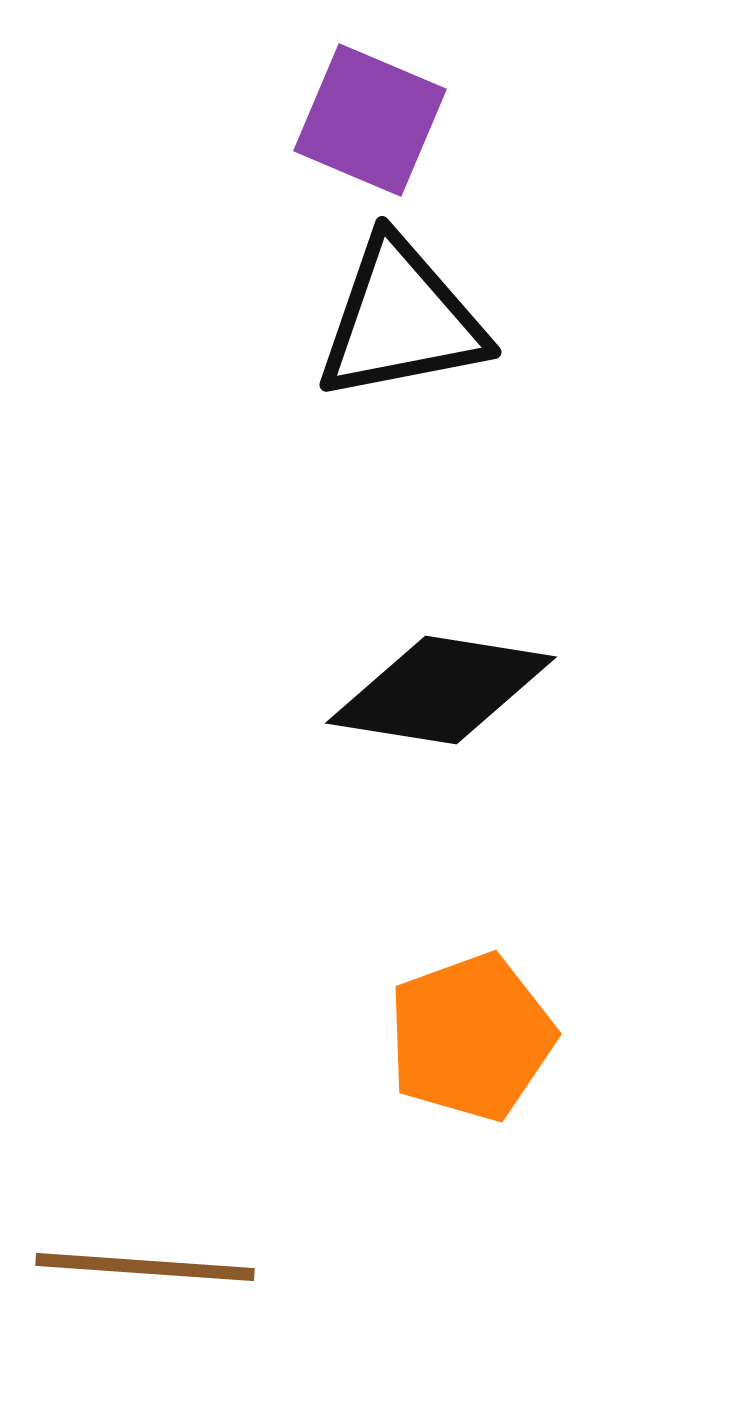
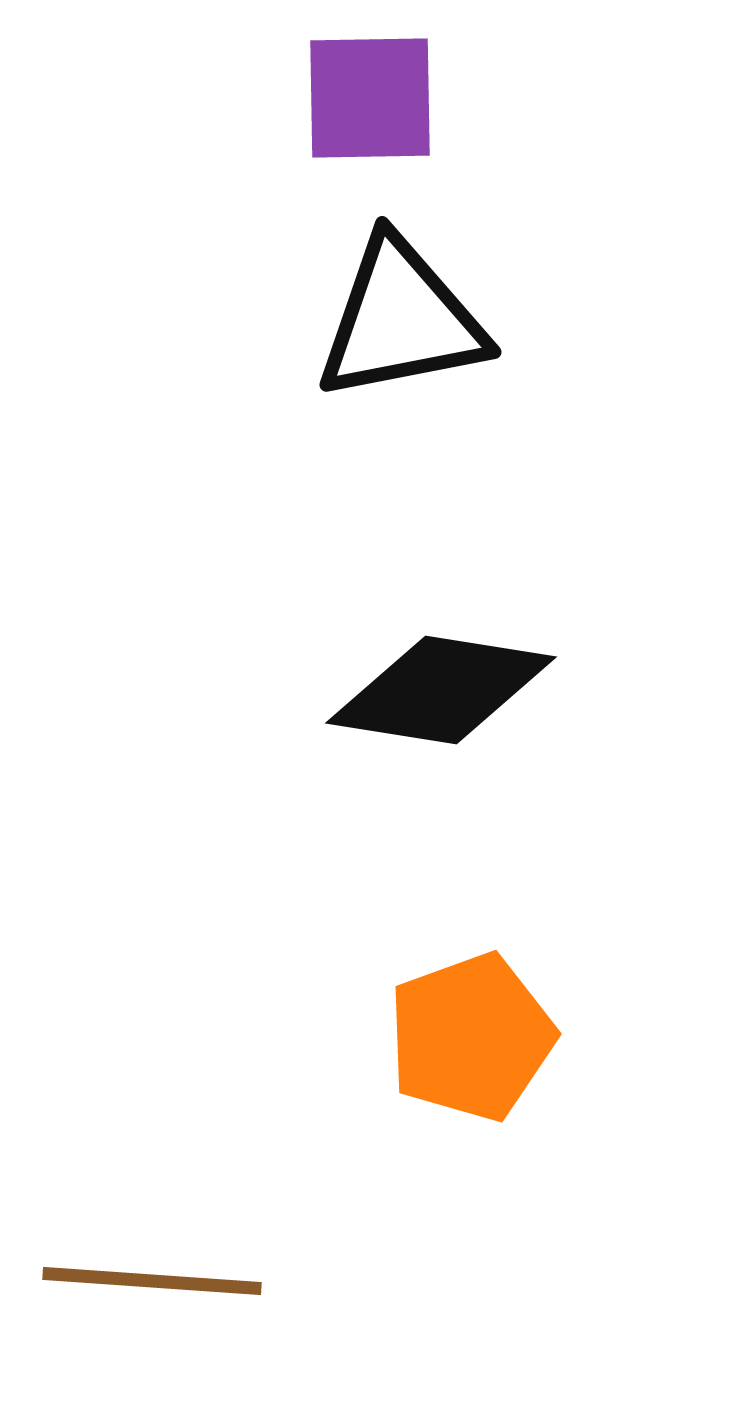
purple square: moved 22 px up; rotated 24 degrees counterclockwise
brown line: moved 7 px right, 14 px down
